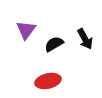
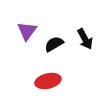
purple triangle: moved 1 px right, 1 px down
